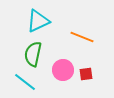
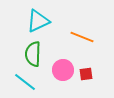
green semicircle: rotated 10 degrees counterclockwise
